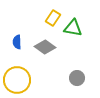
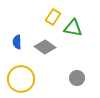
yellow rectangle: moved 1 px up
yellow circle: moved 4 px right, 1 px up
